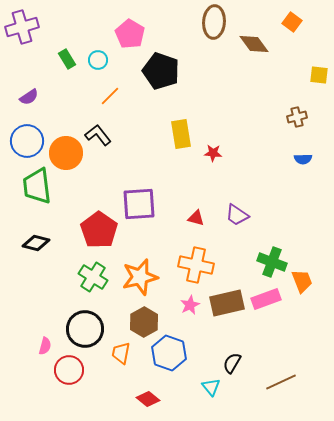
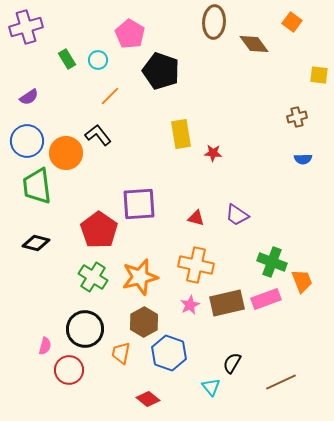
purple cross at (22, 27): moved 4 px right
